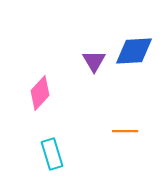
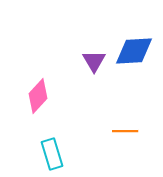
pink diamond: moved 2 px left, 3 px down
